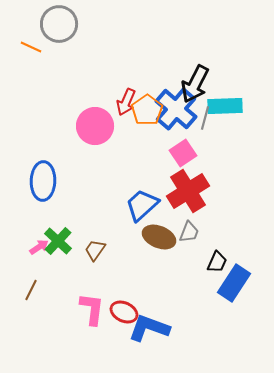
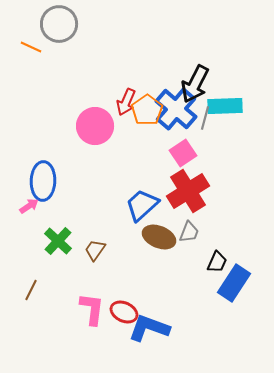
pink arrow: moved 10 px left, 41 px up
